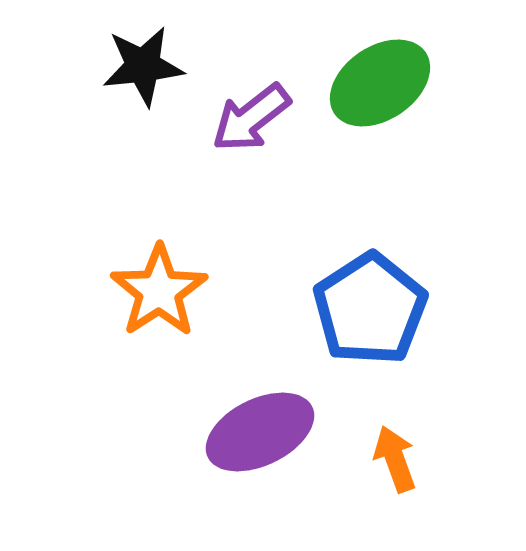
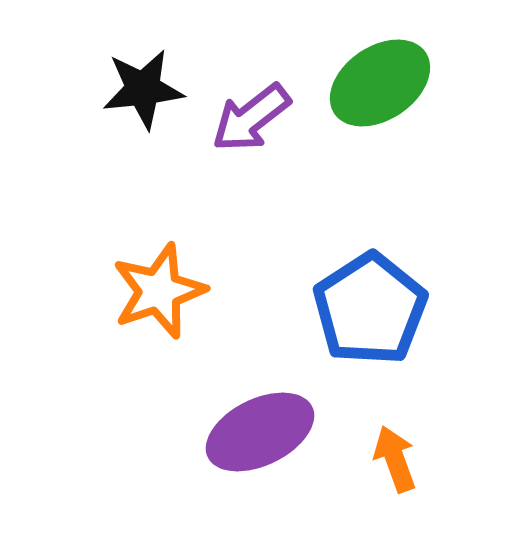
black star: moved 23 px down
orange star: rotated 14 degrees clockwise
